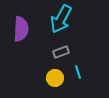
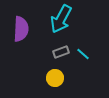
cyan line: moved 5 px right, 18 px up; rotated 32 degrees counterclockwise
